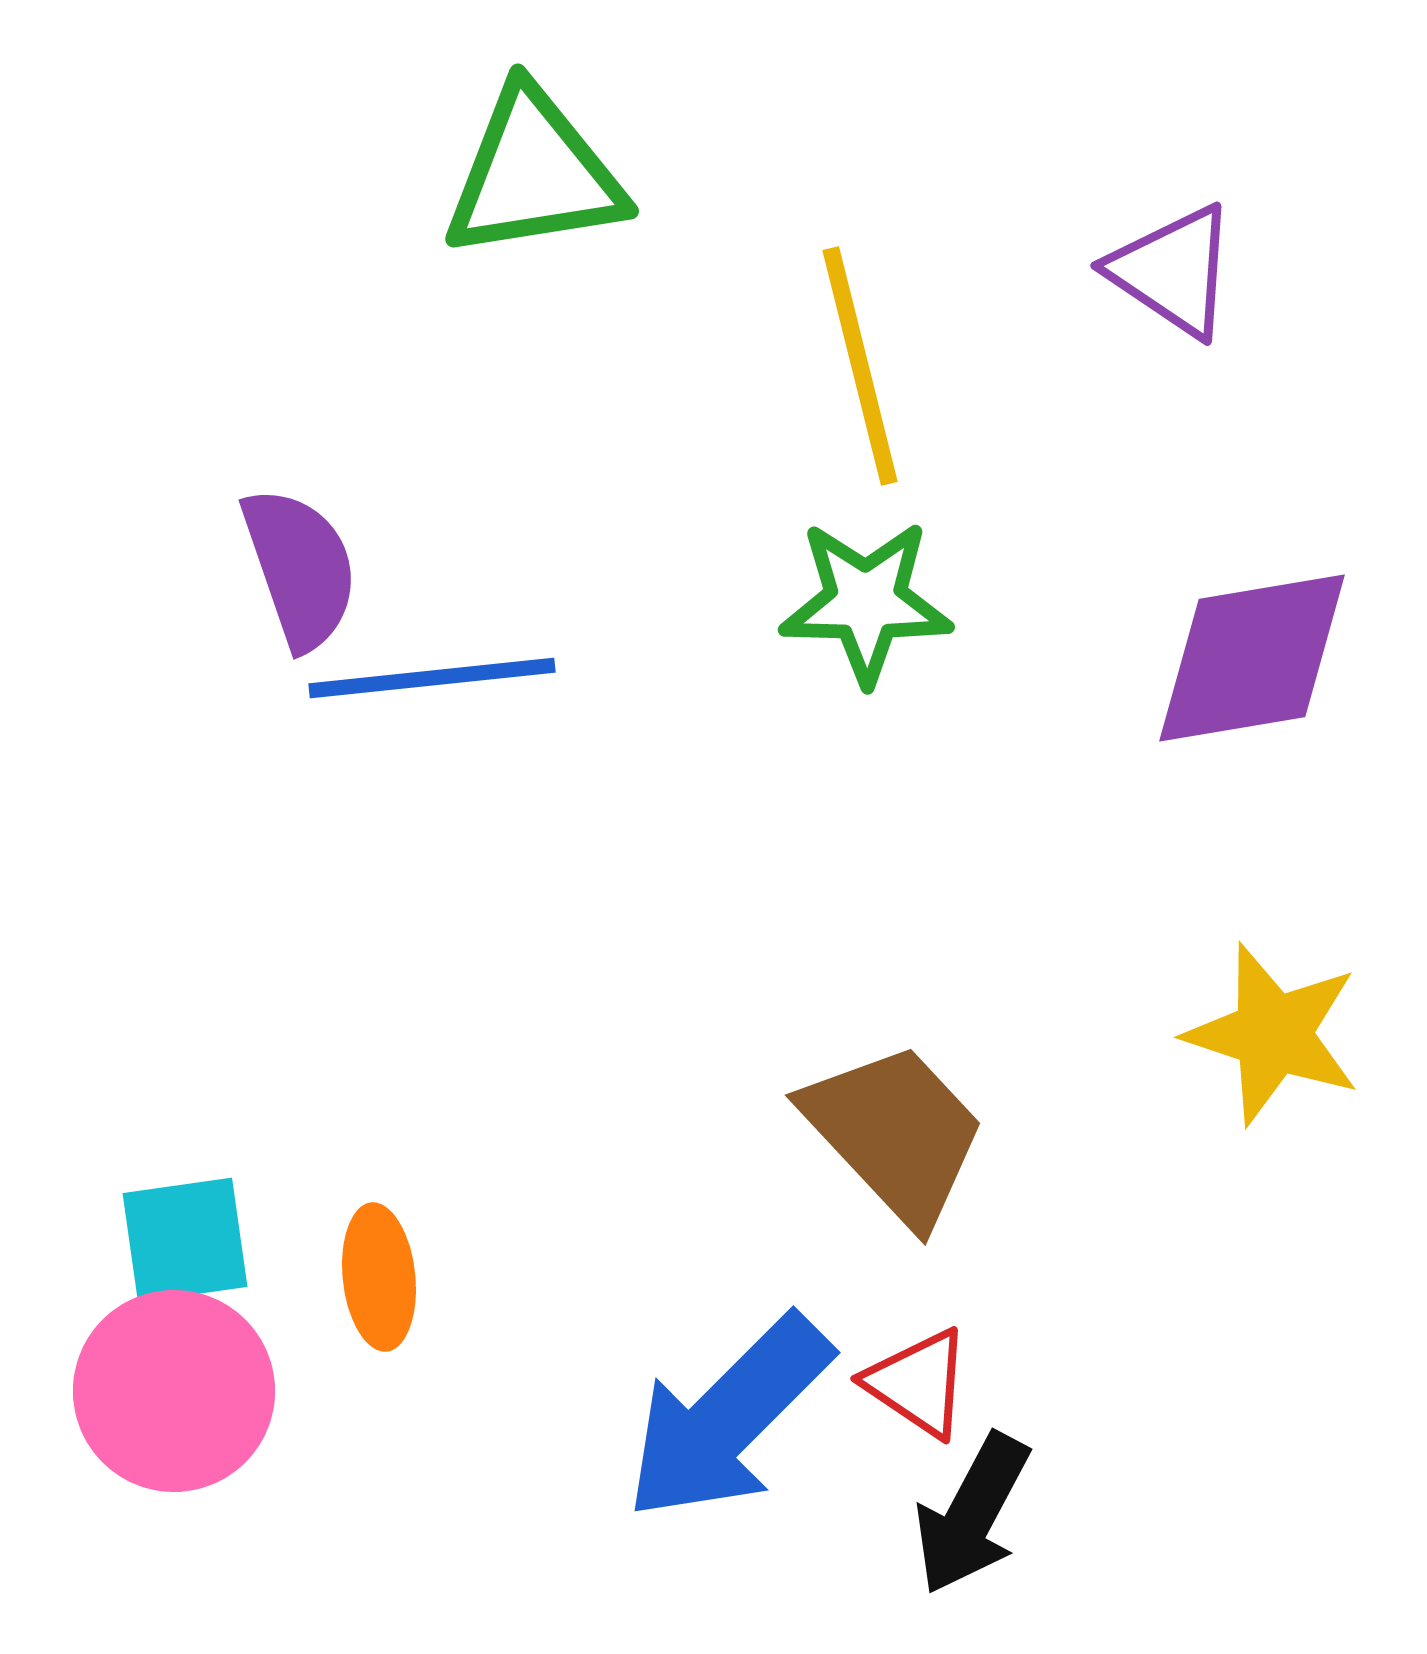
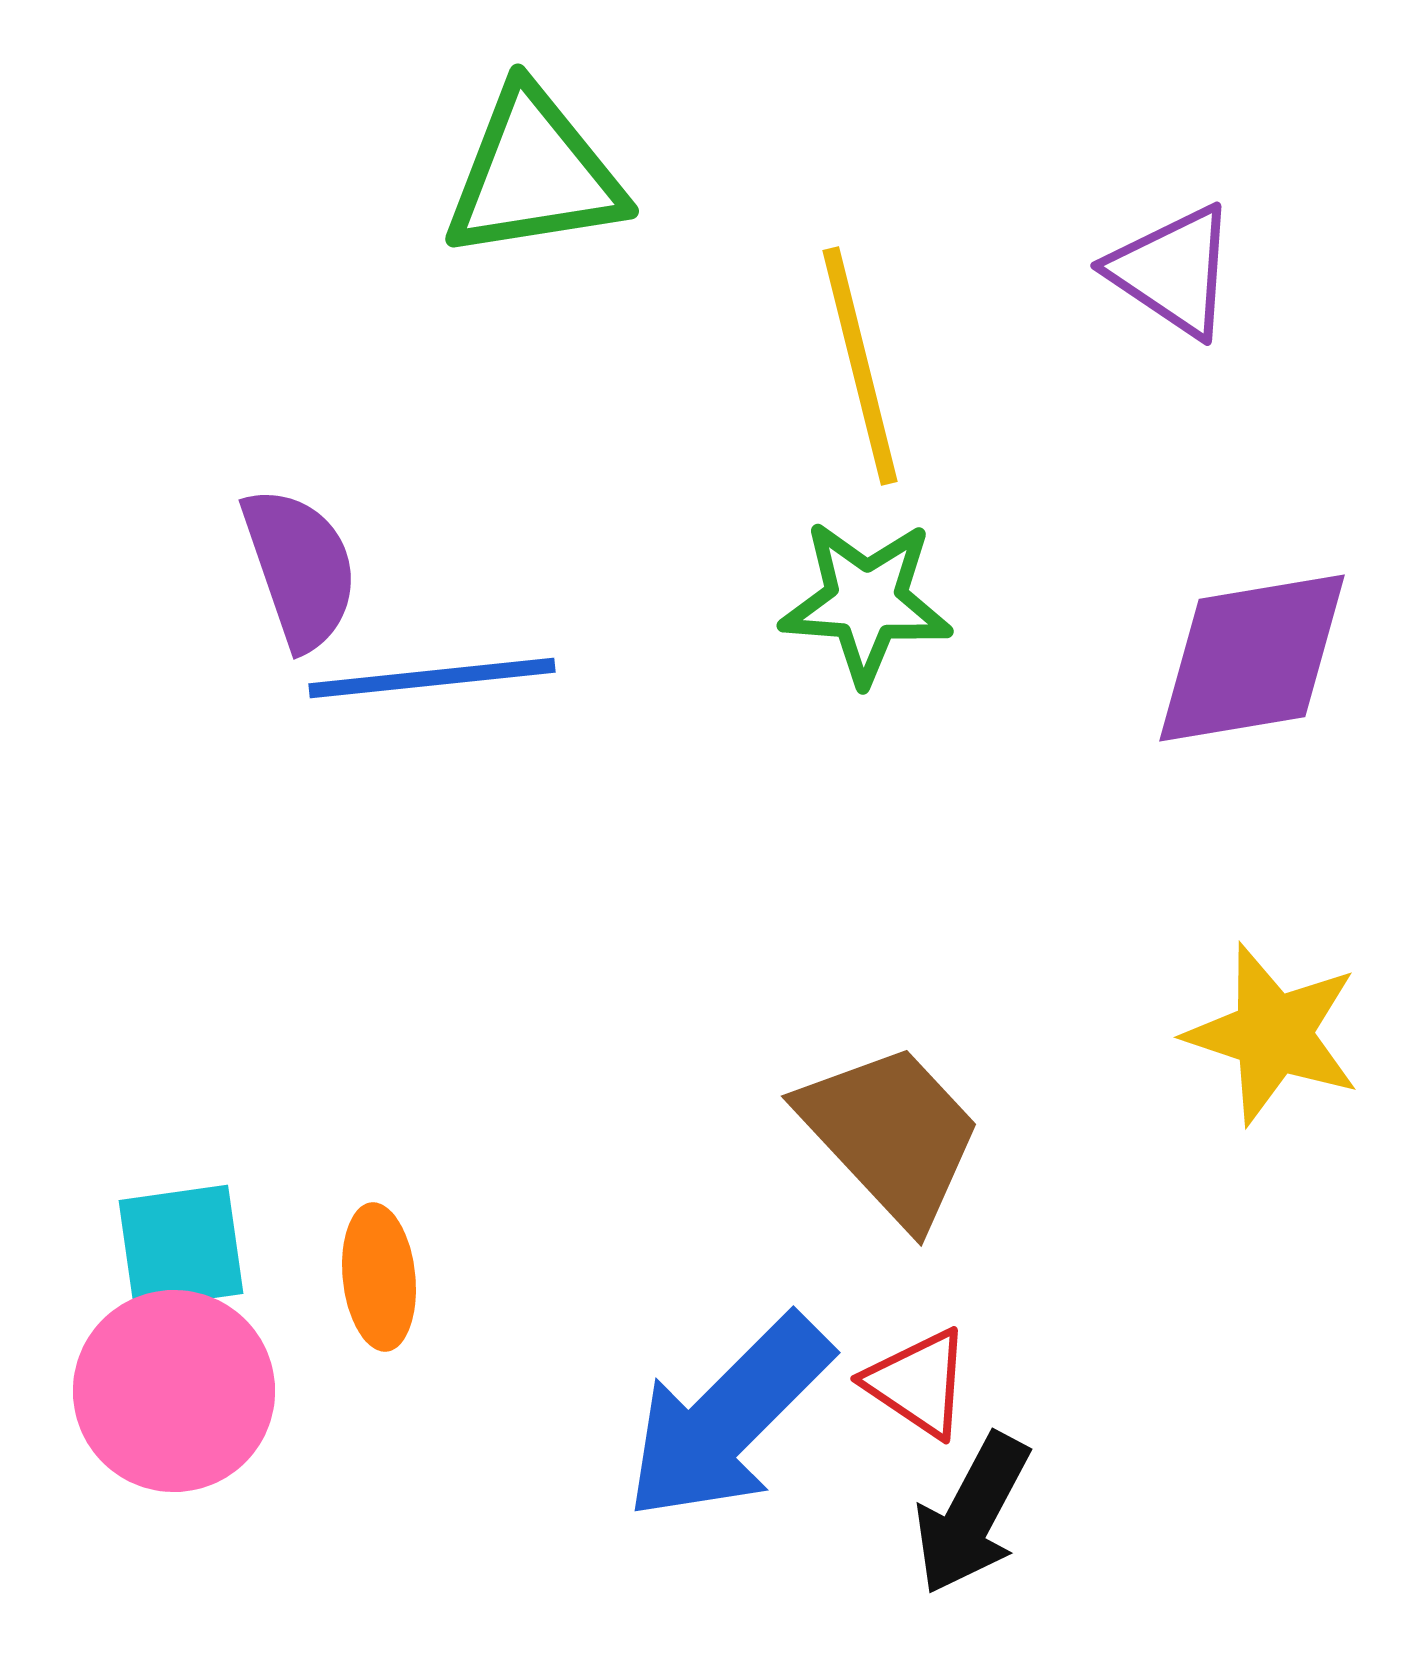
green star: rotated 3 degrees clockwise
brown trapezoid: moved 4 px left, 1 px down
cyan square: moved 4 px left, 7 px down
